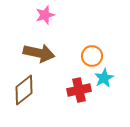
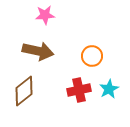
pink star: rotated 12 degrees clockwise
brown arrow: moved 1 px left, 2 px up
cyan star: moved 5 px right, 11 px down
brown diamond: moved 1 px down
